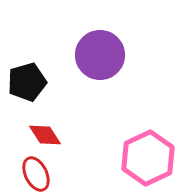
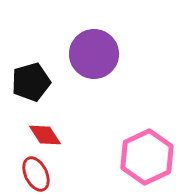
purple circle: moved 6 px left, 1 px up
black pentagon: moved 4 px right
pink hexagon: moved 1 px left, 1 px up
